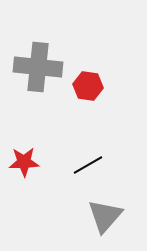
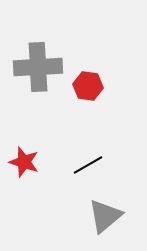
gray cross: rotated 9 degrees counterclockwise
red star: rotated 20 degrees clockwise
gray triangle: rotated 9 degrees clockwise
